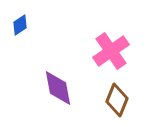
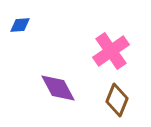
blue diamond: rotated 30 degrees clockwise
purple diamond: rotated 18 degrees counterclockwise
